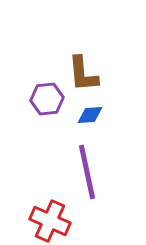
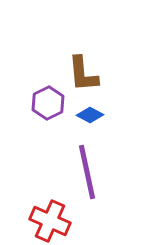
purple hexagon: moved 1 px right, 4 px down; rotated 20 degrees counterclockwise
blue diamond: rotated 32 degrees clockwise
